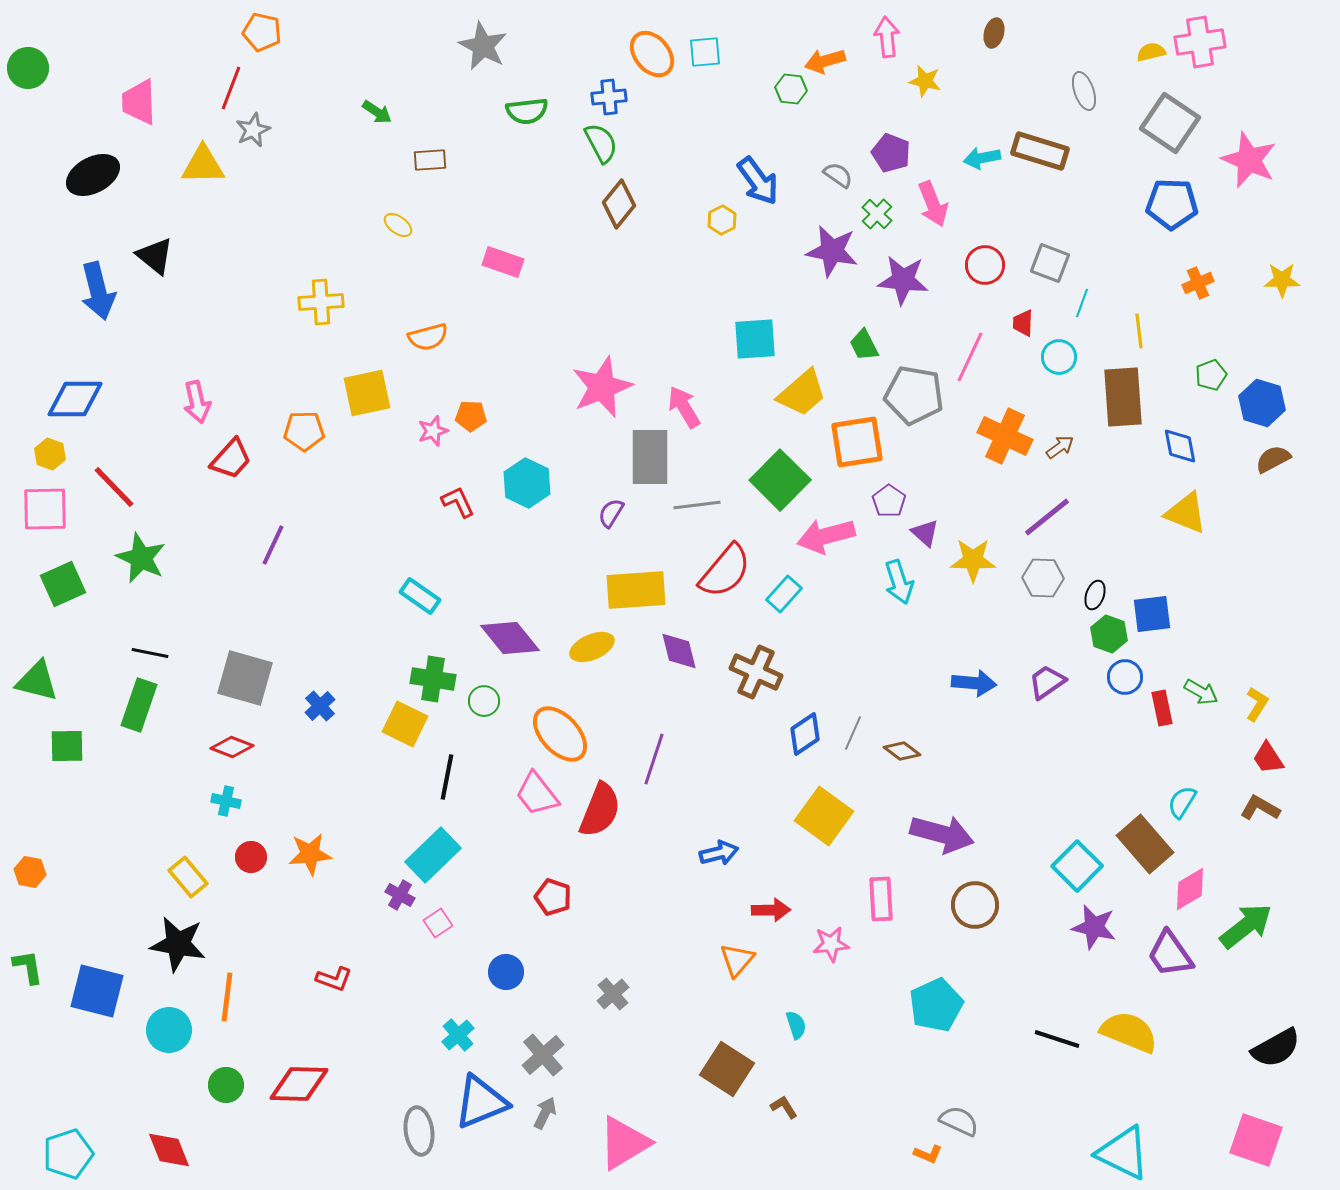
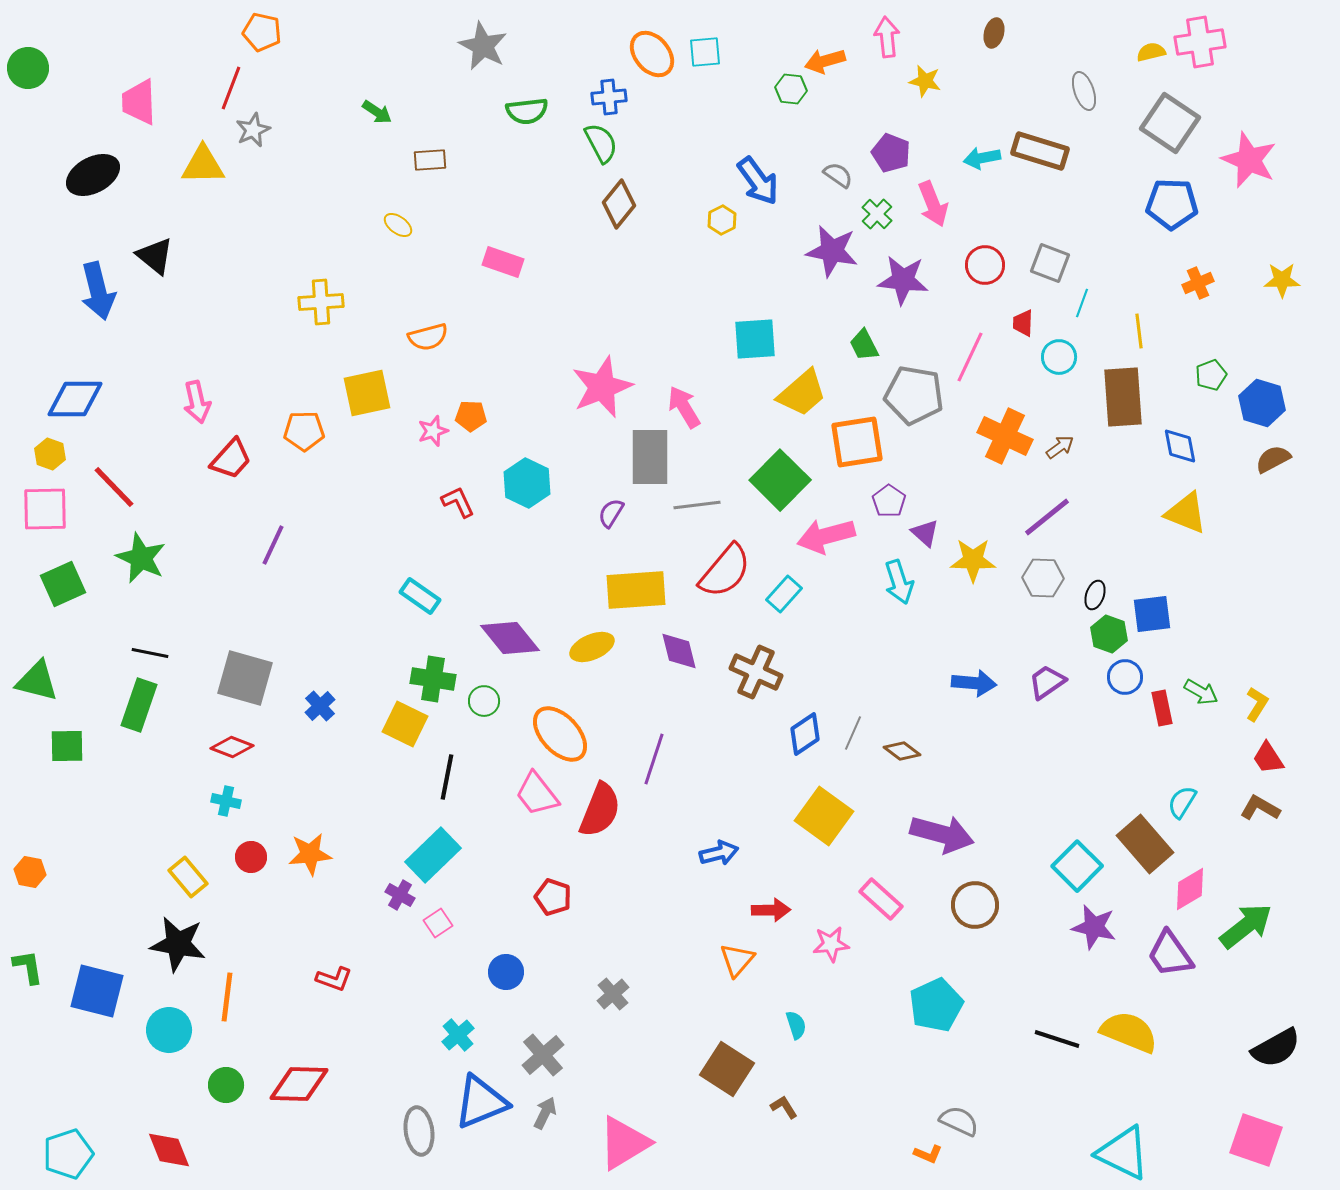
pink rectangle at (881, 899): rotated 45 degrees counterclockwise
